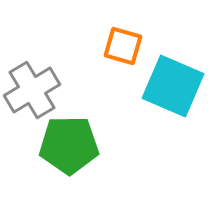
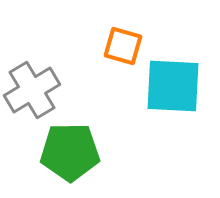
cyan square: rotated 20 degrees counterclockwise
green pentagon: moved 1 px right, 7 px down
